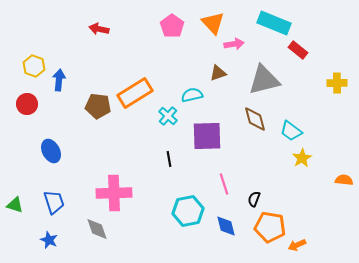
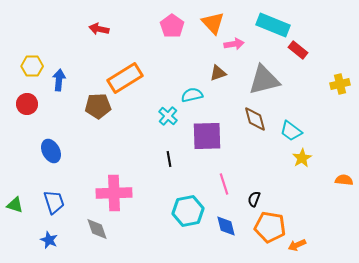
cyan rectangle: moved 1 px left, 2 px down
yellow hexagon: moved 2 px left; rotated 20 degrees counterclockwise
yellow cross: moved 3 px right, 1 px down; rotated 12 degrees counterclockwise
orange rectangle: moved 10 px left, 15 px up
brown pentagon: rotated 10 degrees counterclockwise
